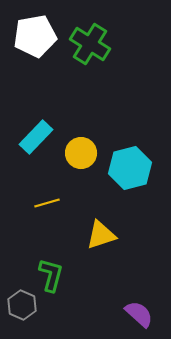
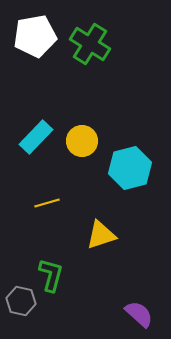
yellow circle: moved 1 px right, 12 px up
gray hexagon: moved 1 px left, 4 px up; rotated 12 degrees counterclockwise
